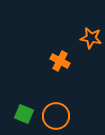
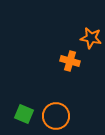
orange cross: moved 10 px right; rotated 12 degrees counterclockwise
